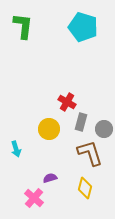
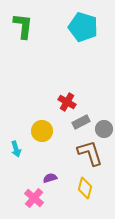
gray rectangle: rotated 48 degrees clockwise
yellow circle: moved 7 px left, 2 px down
